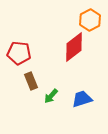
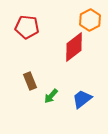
red pentagon: moved 8 px right, 26 px up
brown rectangle: moved 1 px left
blue trapezoid: rotated 20 degrees counterclockwise
